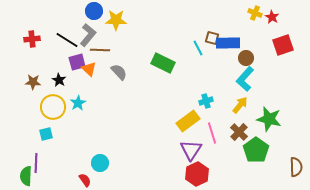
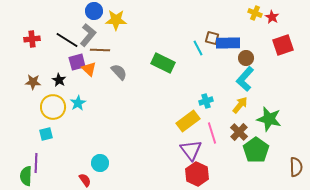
purple triangle: rotated 10 degrees counterclockwise
red hexagon: rotated 10 degrees counterclockwise
